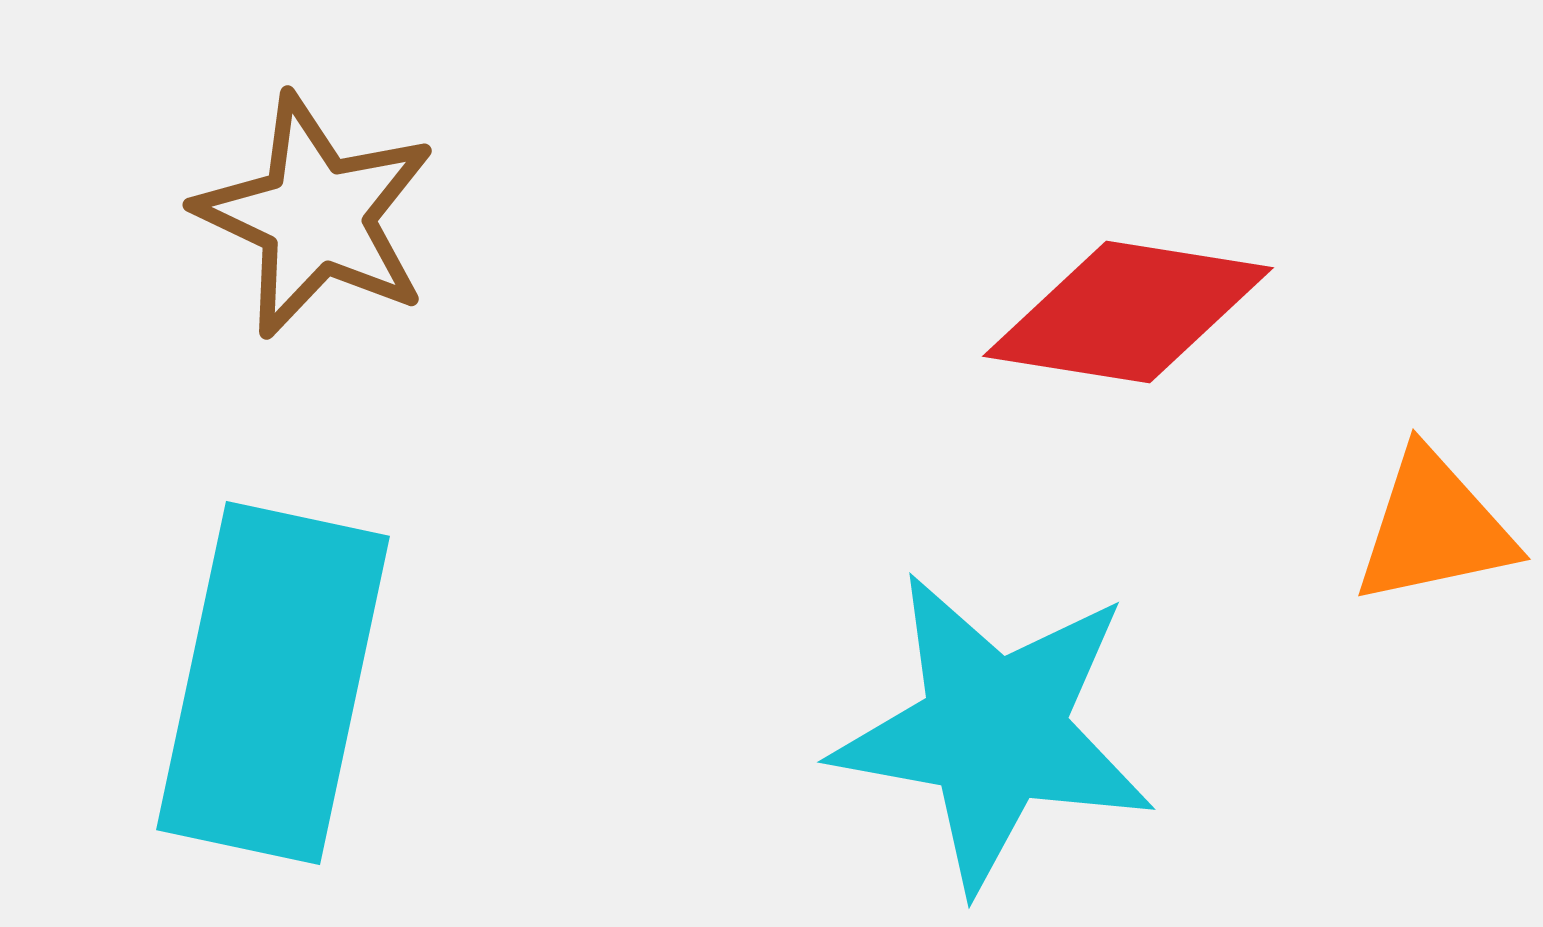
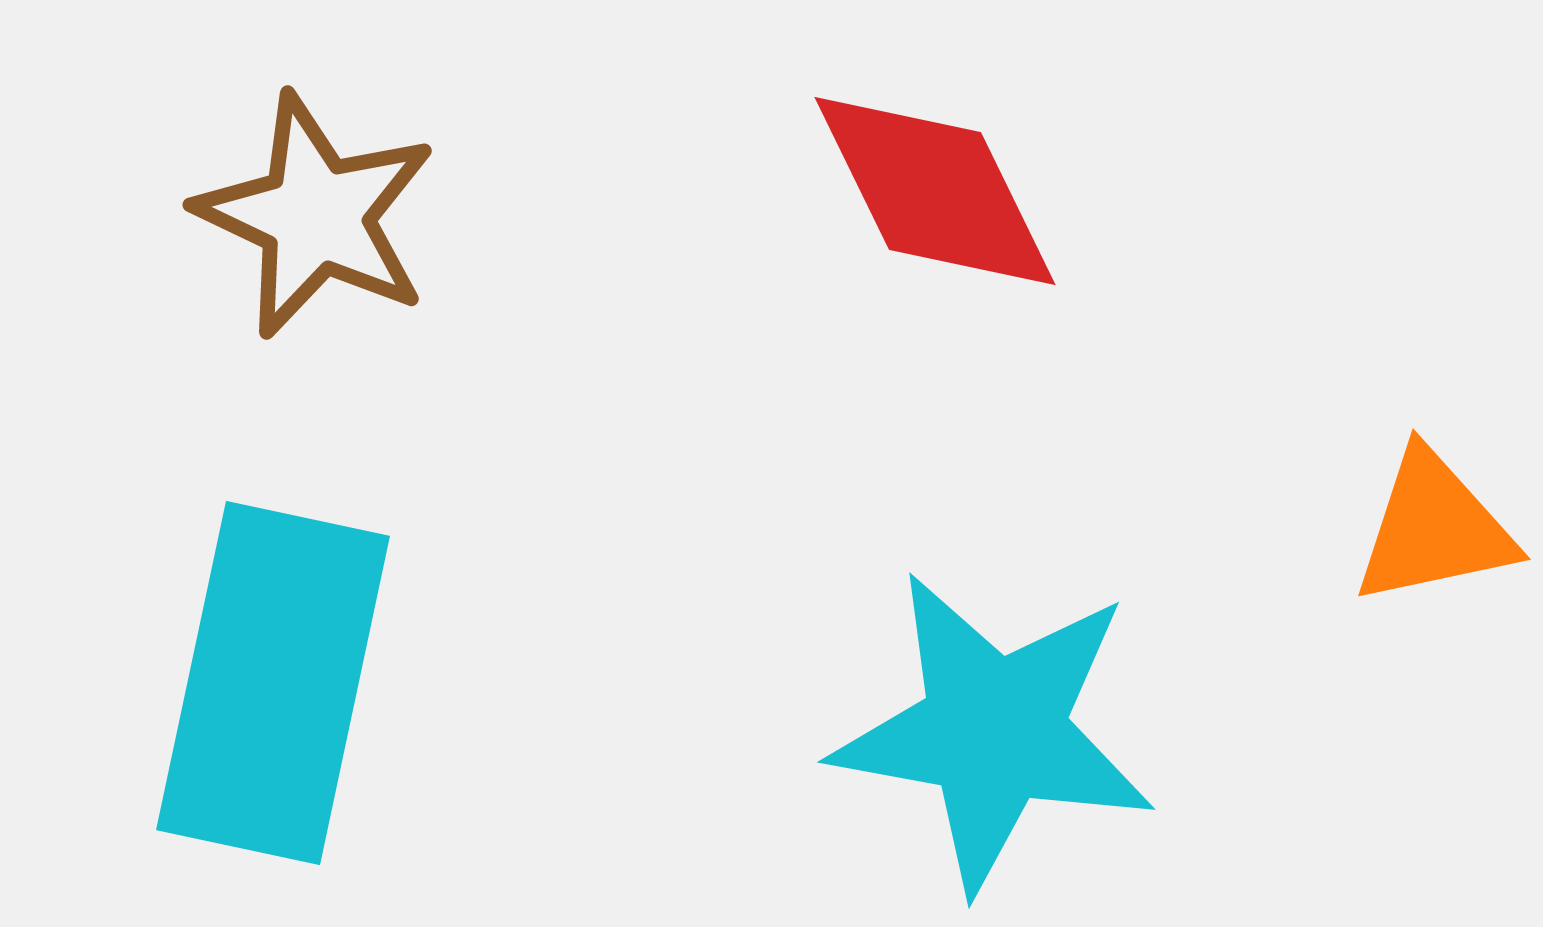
red diamond: moved 193 px left, 121 px up; rotated 55 degrees clockwise
